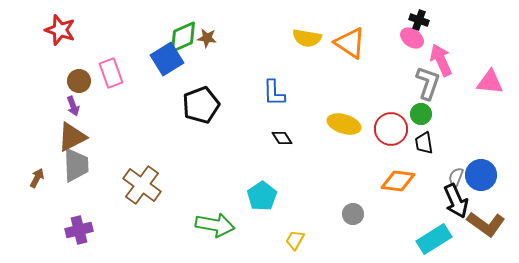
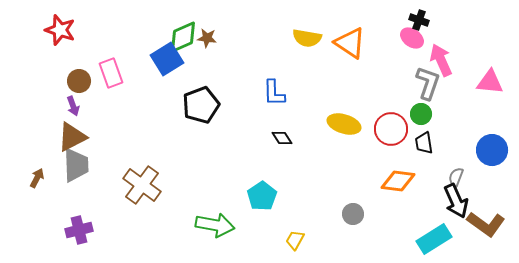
blue circle: moved 11 px right, 25 px up
